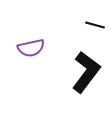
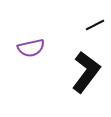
black line: rotated 42 degrees counterclockwise
